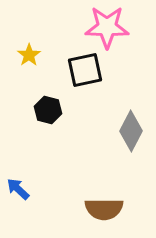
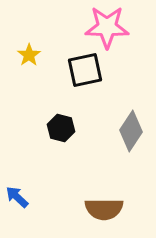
black hexagon: moved 13 px right, 18 px down
gray diamond: rotated 6 degrees clockwise
blue arrow: moved 1 px left, 8 px down
